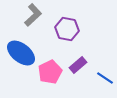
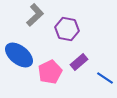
gray L-shape: moved 2 px right
blue ellipse: moved 2 px left, 2 px down
purple rectangle: moved 1 px right, 3 px up
